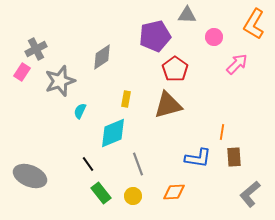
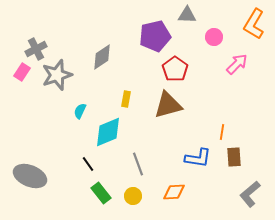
gray star: moved 3 px left, 6 px up
cyan diamond: moved 5 px left, 1 px up
